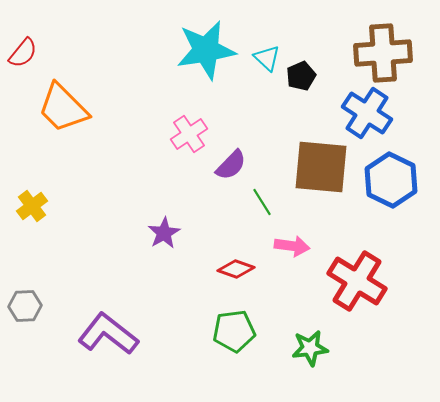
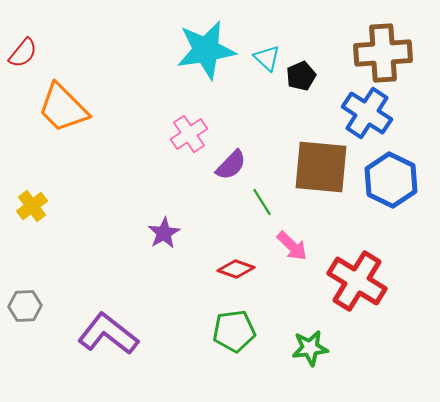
pink arrow: rotated 36 degrees clockwise
